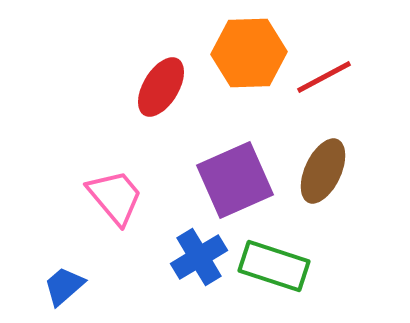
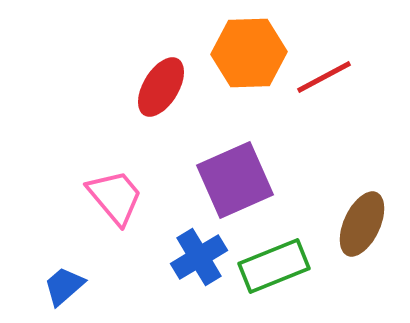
brown ellipse: moved 39 px right, 53 px down
green rectangle: rotated 40 degrees counterclockwise
